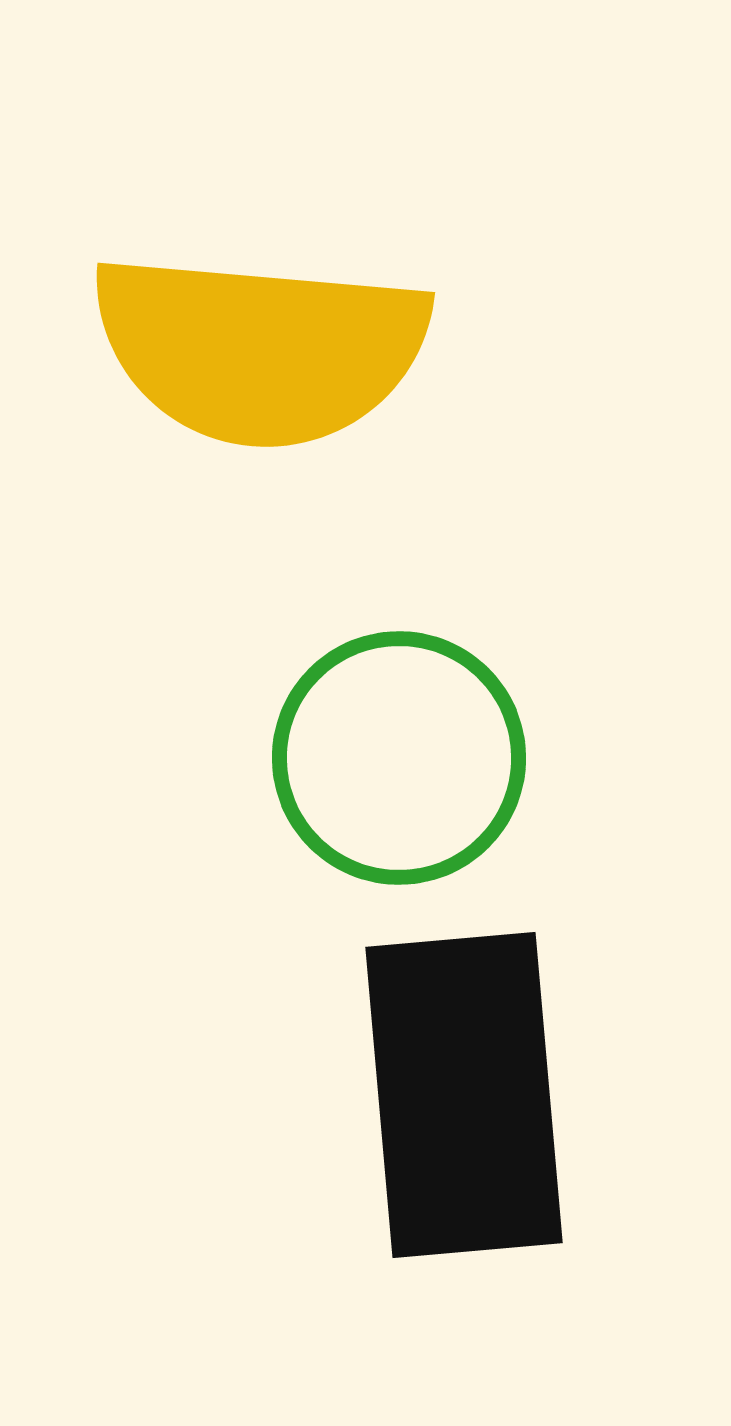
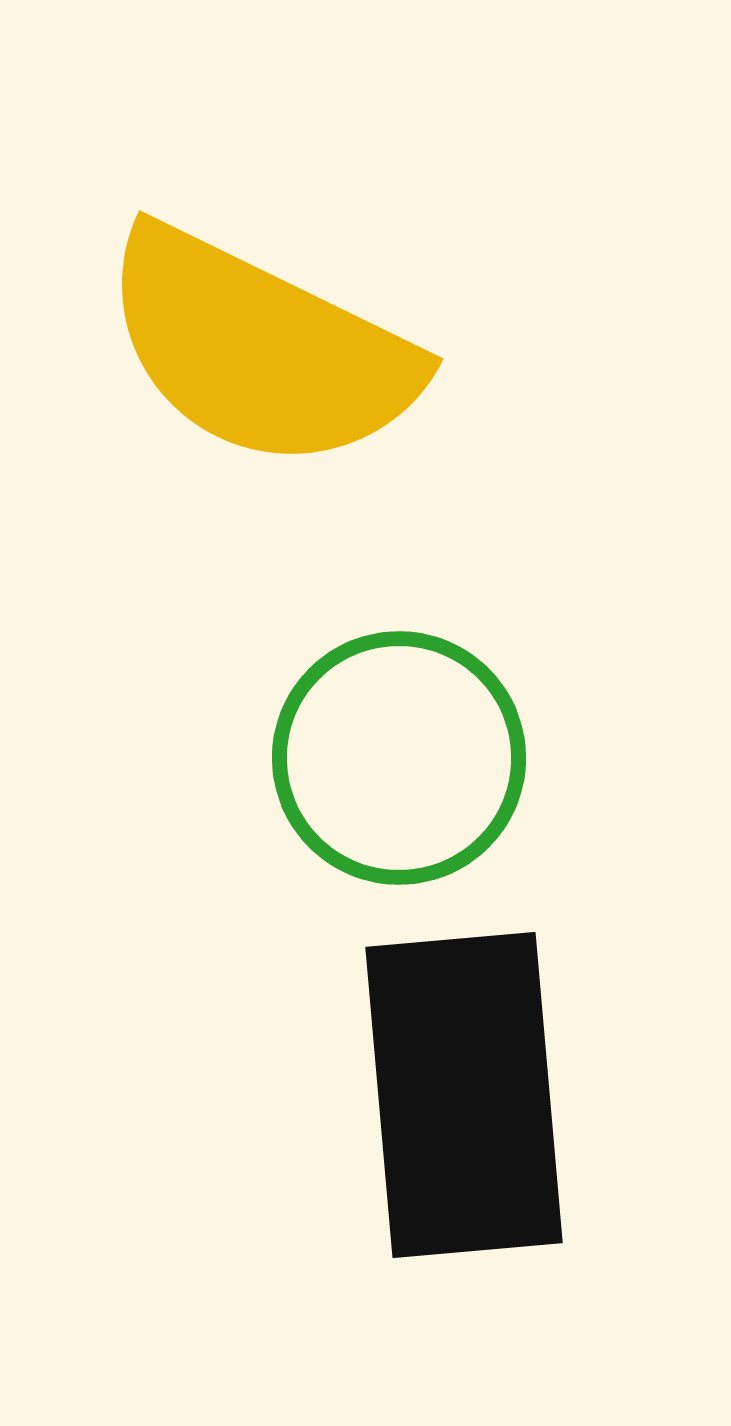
yellow semicircle: rotated 21 degrees clockwise
